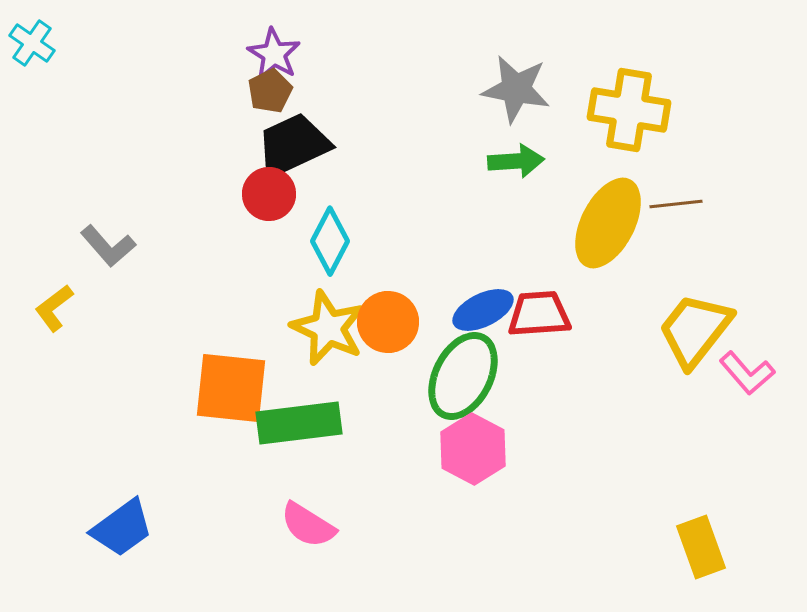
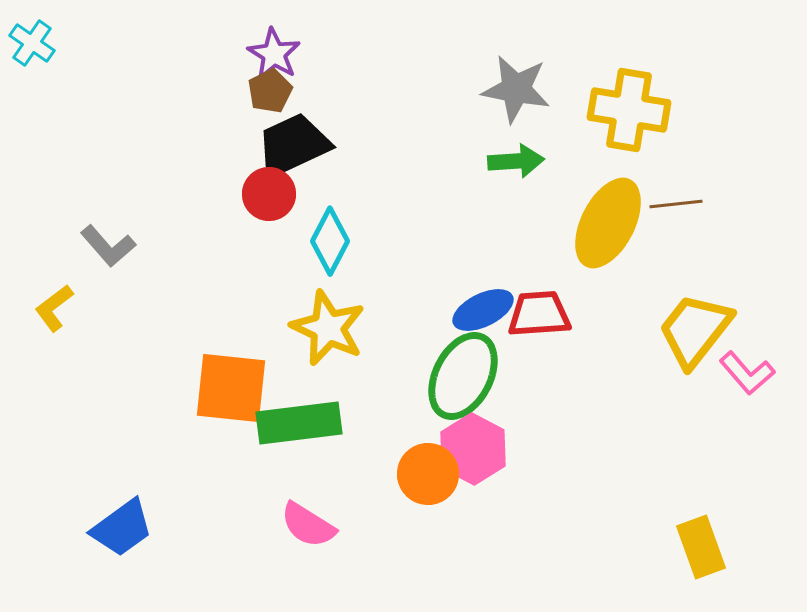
orange circle: moved 40 px right, 152 px down
